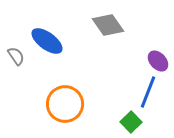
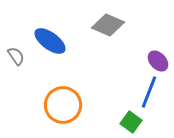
gray diamond: rotated 32 degrees counterclockwise
blue ellipse: moved 3 px right
blue line: moved 1 px right
orange circle: moved 2 px left, 1 px down
green square: rotated 10 degrees counterclockwise
